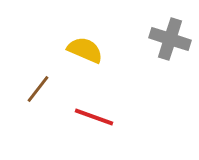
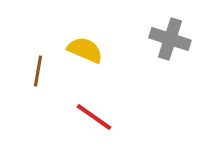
brown line: moved 18 px up; rotated 28 degrees counterclockwise
red line: rotated 15 degrees clockwise
